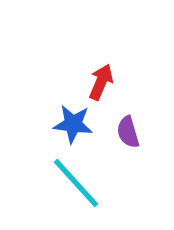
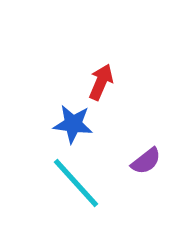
purple semicircle: moved 18 px right, 29 px down; rotated 112 degrees counterclockwise
